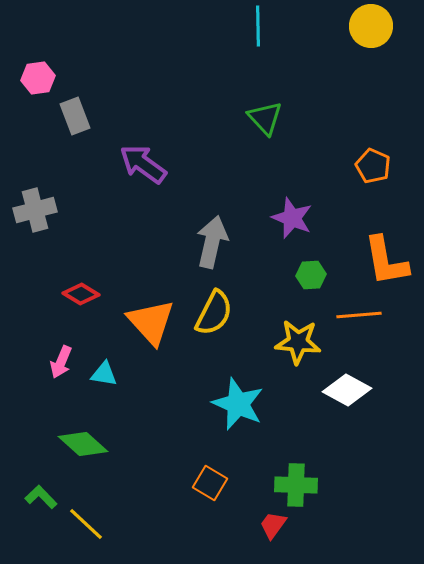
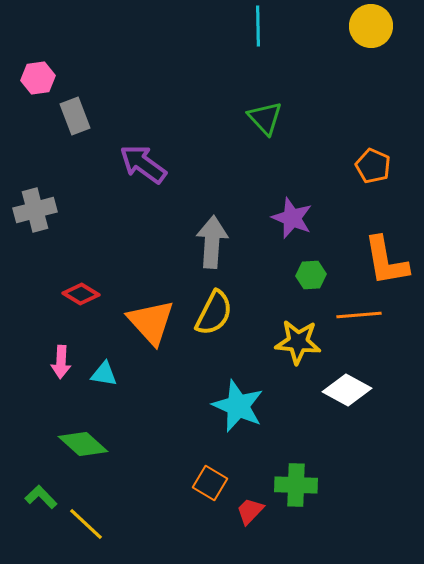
gray arrow: rotated 9 degrees counterclockwise
pink arrow: rotated 20 degrees counterclockwise
cyan star: moved 2 px down
red trapezoid: moved 23 px left, 14 px up; rotated 8 degrees clockwise
